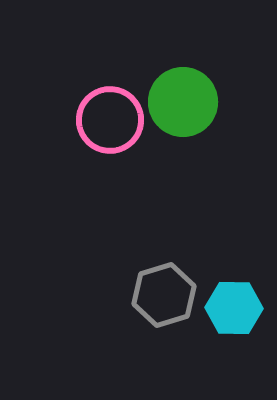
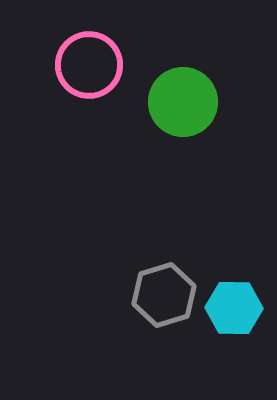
pink circle: moved 21 px left, 55 px up
